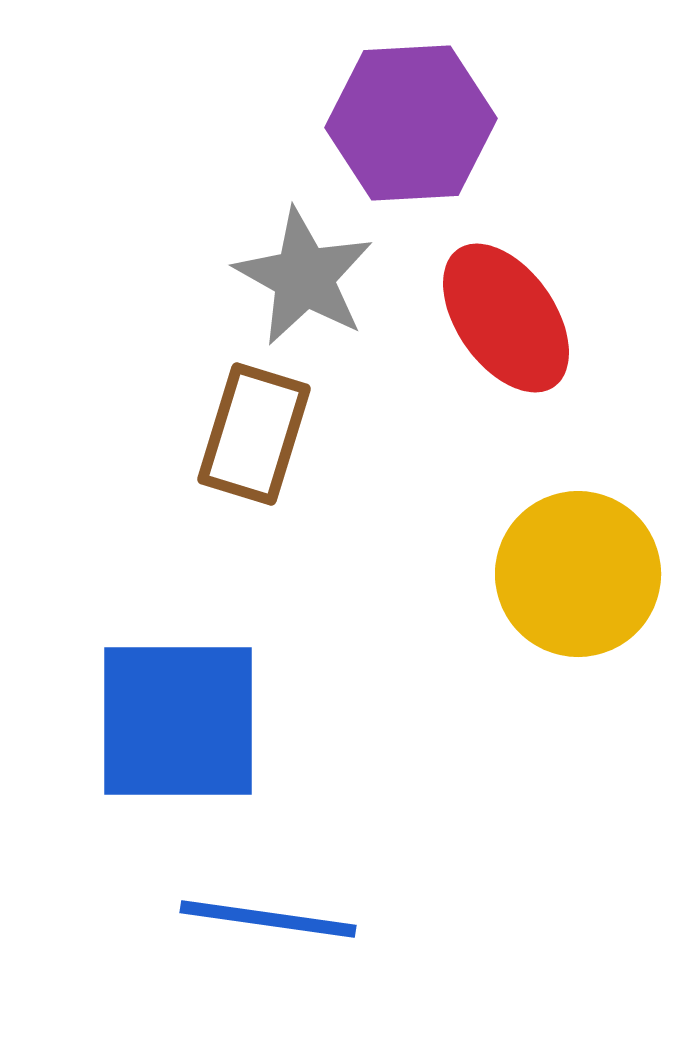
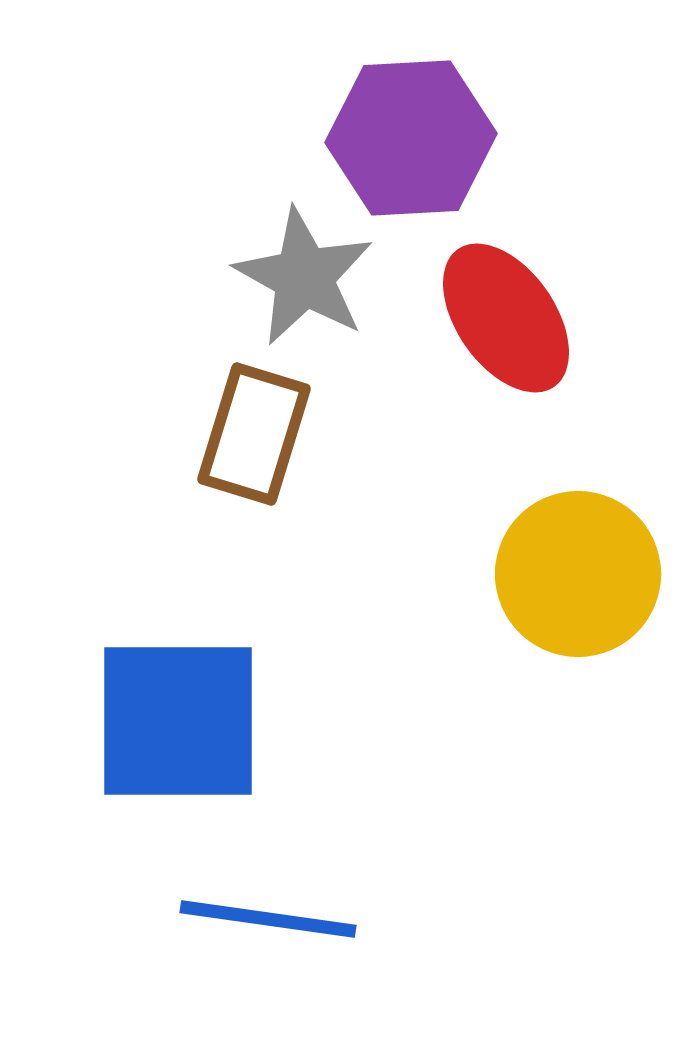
purple hexagon: moved 15 px down
